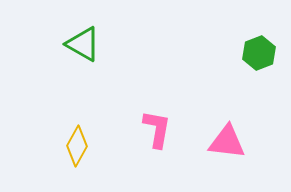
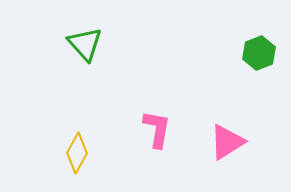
green triangle: moved 2 px right; rotated 18 degrees clockwise
pink triangle: rotated 39 degrees counterclockwise
yellow diamond: moved 7 px down
